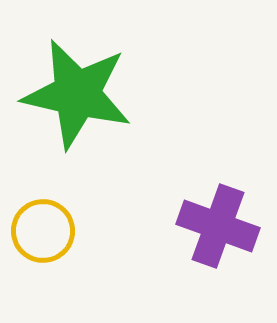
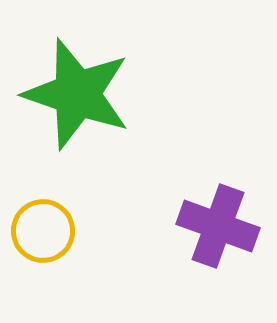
green star: rotated 6 degrees clockwise
